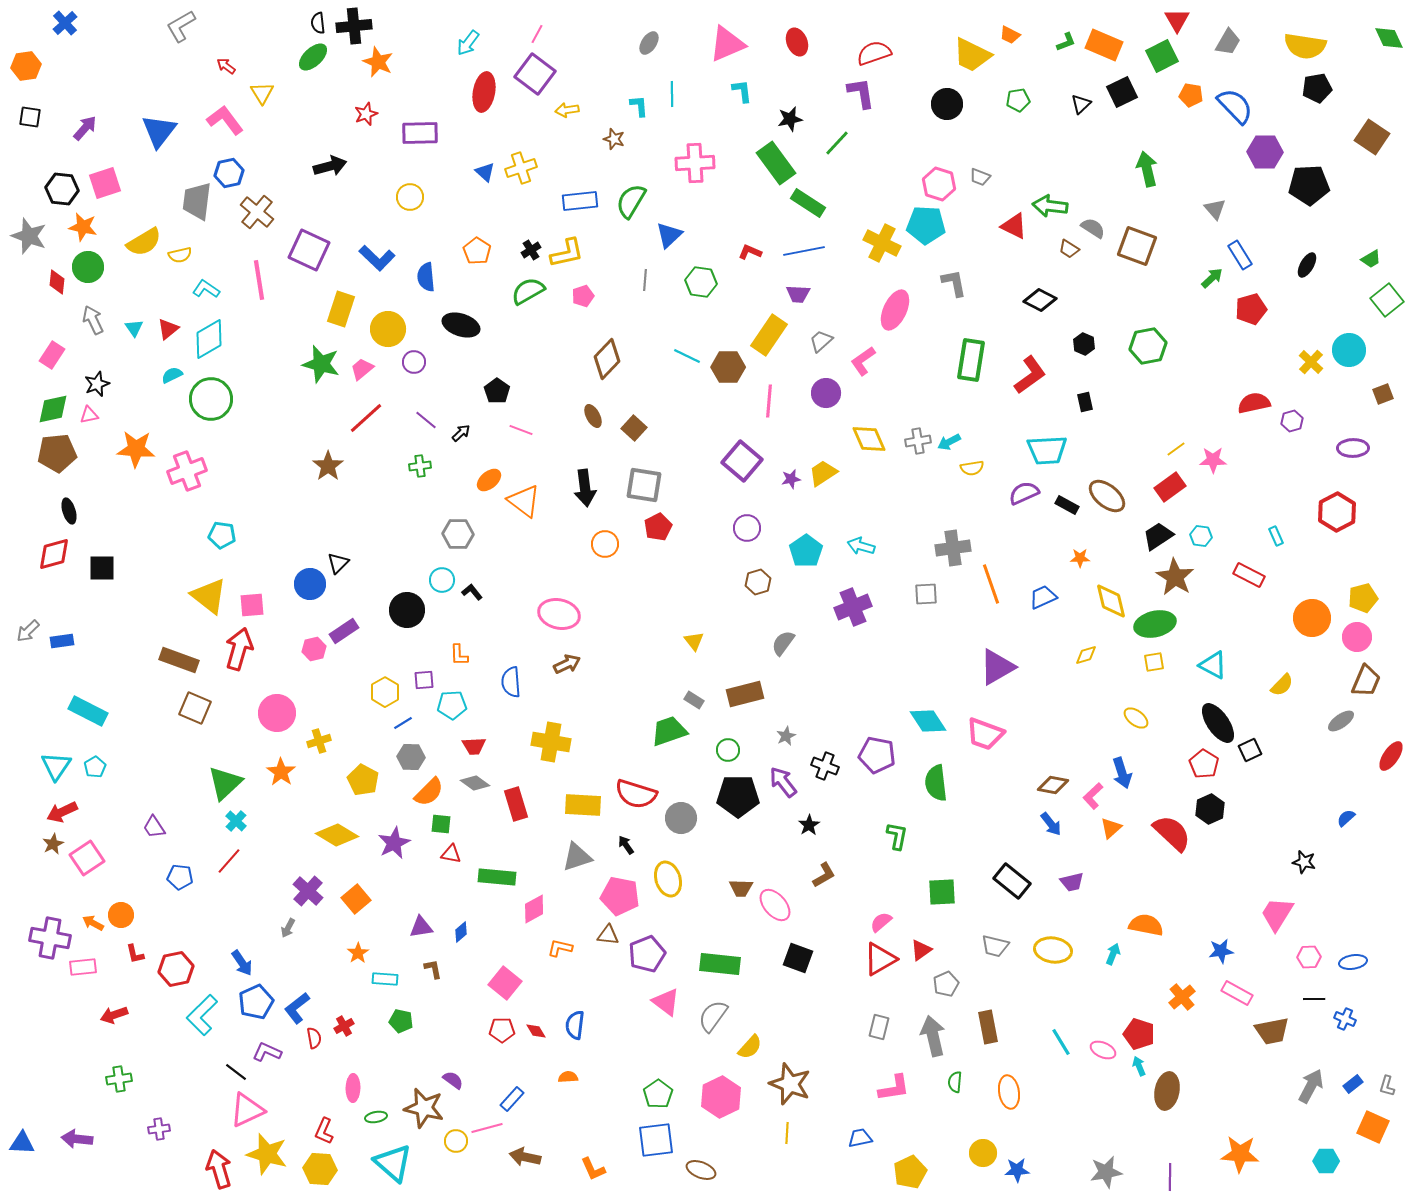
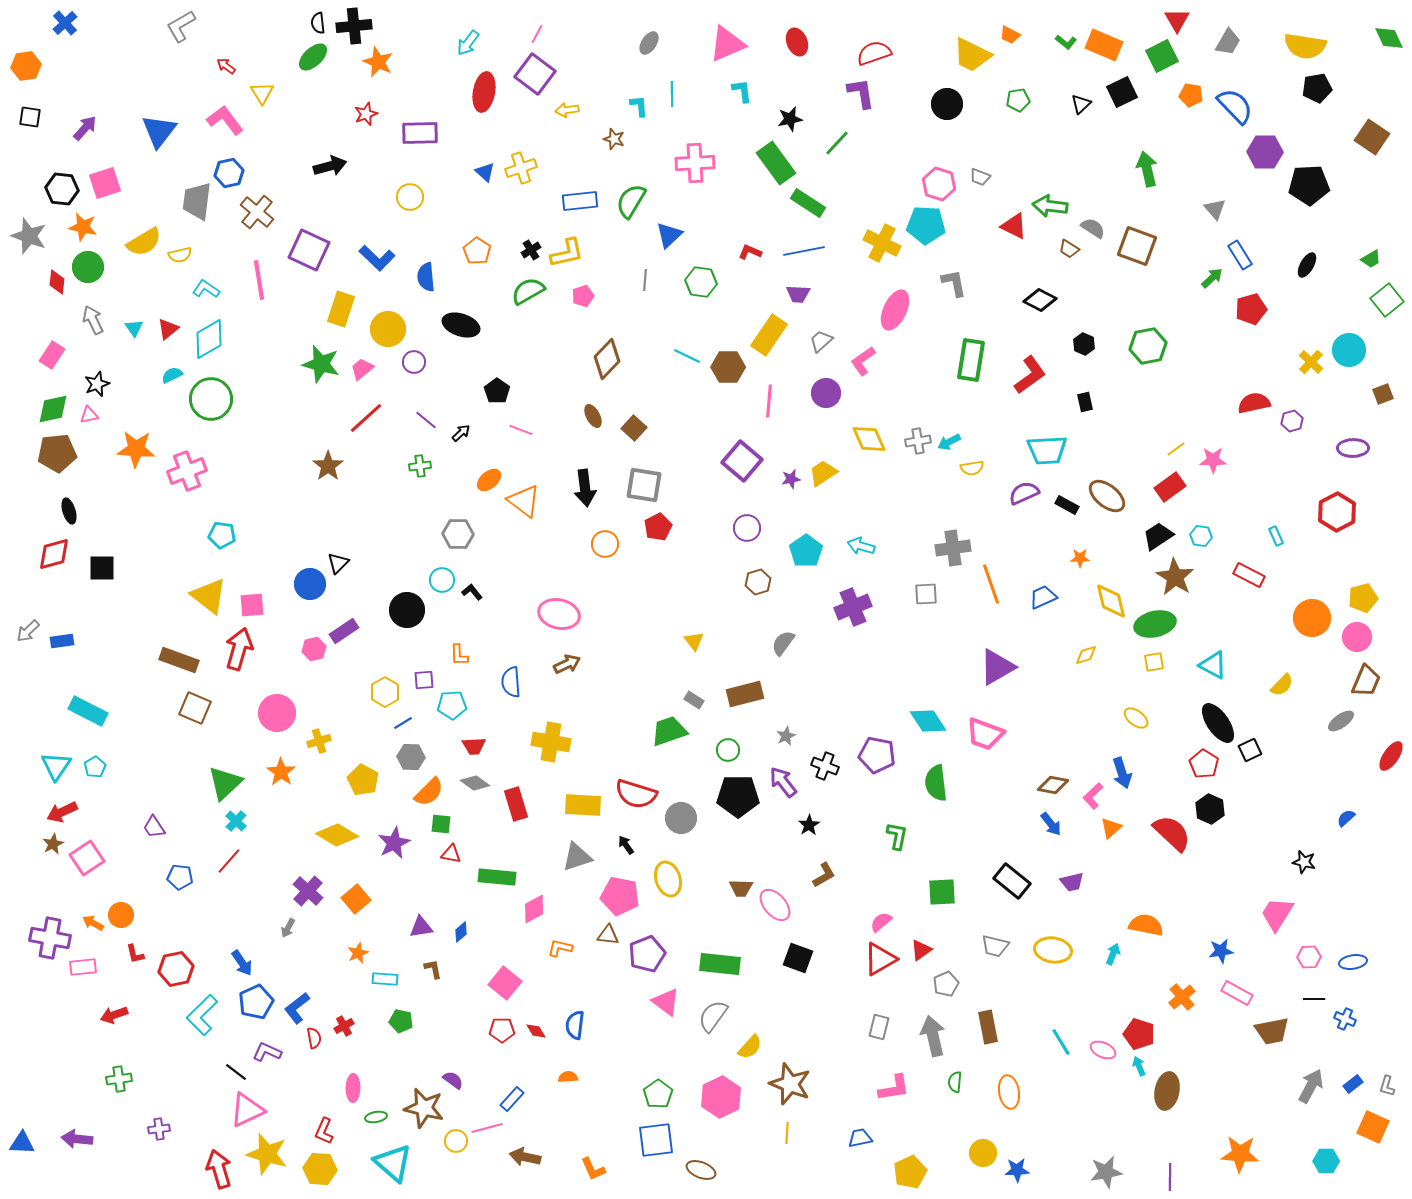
green L-shape at (1066, 42): rotated 60 degrees clockwise
black hexagon at (1210, 809): rotated 12 degrees counterclockwise
orange star at (358, 953): rotated 10 degrees clockwise
